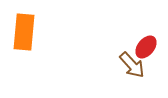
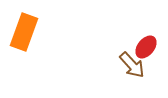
orange rectangle: rotated 15 degrees clockwise
